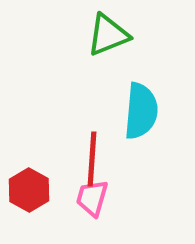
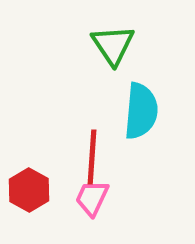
green triangle: moved 5 px right, 10 px down; rotated 42 degrees counterclockwise
red line: moved 2 px up
pink trapezoid: rotated 9 degrees clockwise
